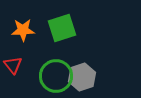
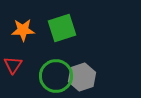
red triangle: rotated 12 degrees clockwise
